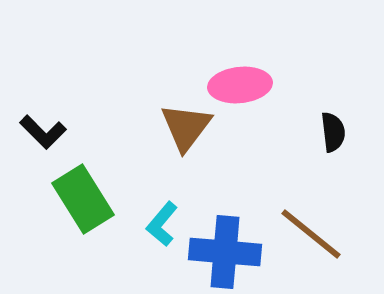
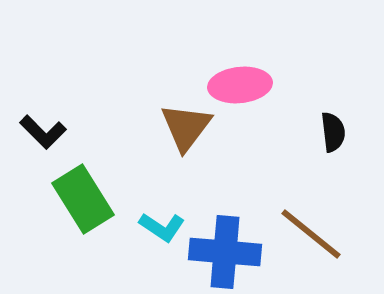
cyan L-shape: moved 3 px down; rotated 96 degrees counterclockwise
